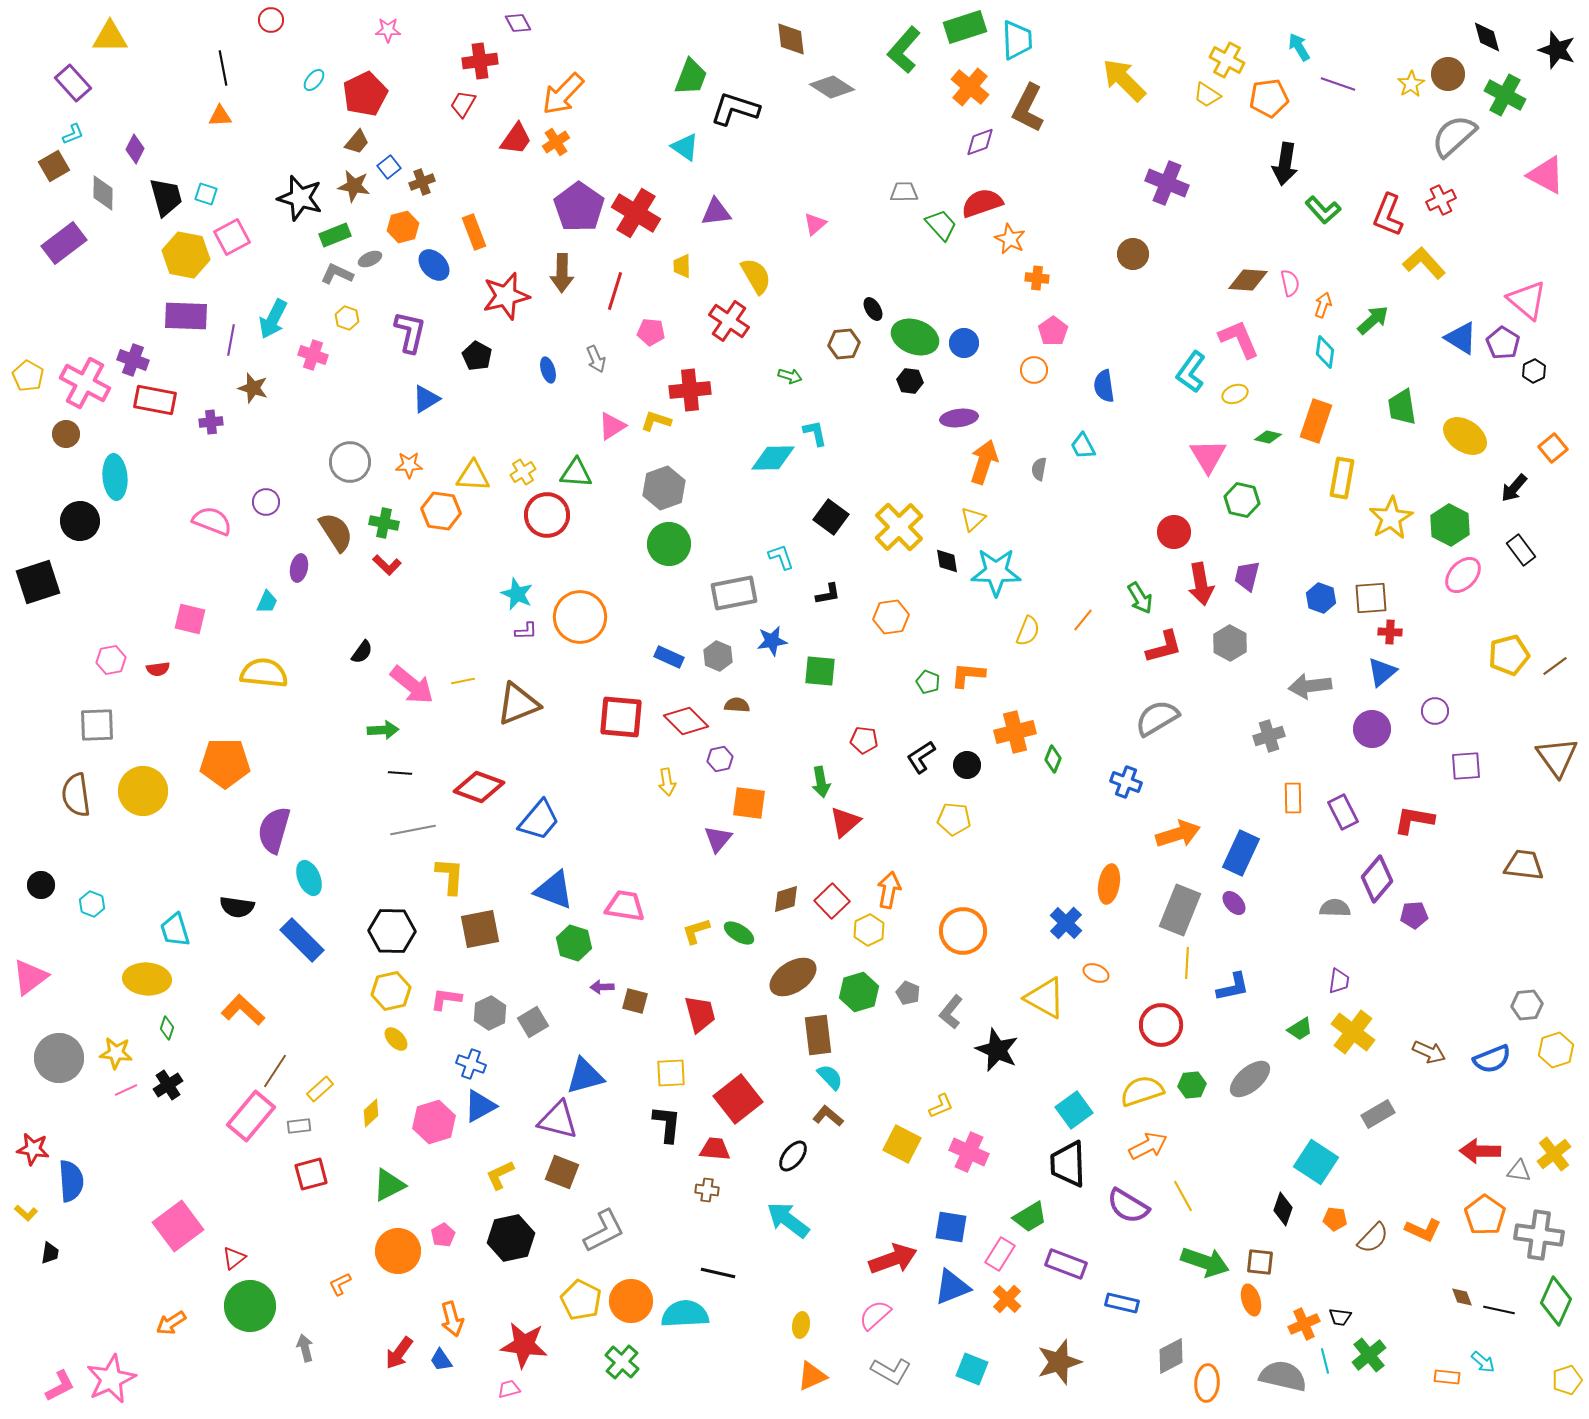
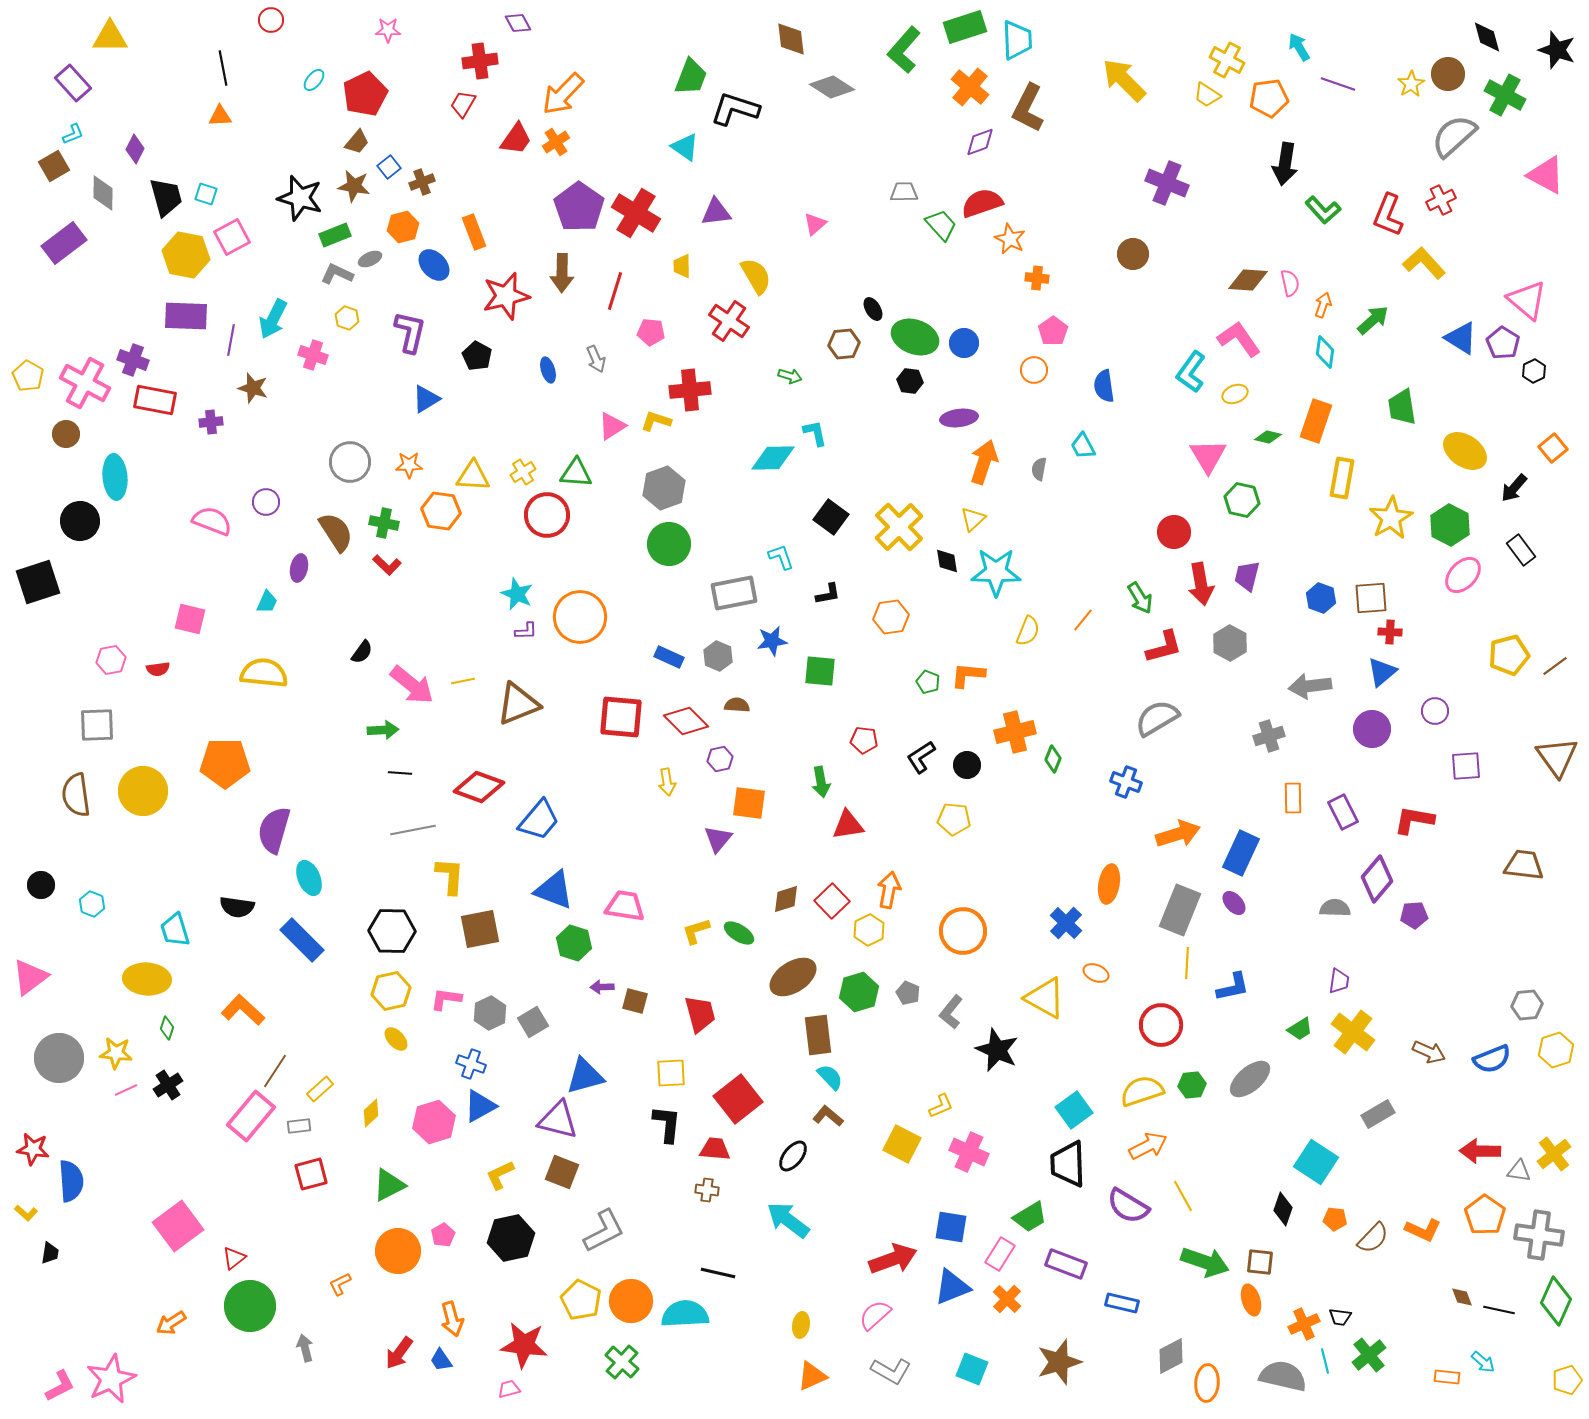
pink L-shape at (1239, 339): rotated 12 degrees counterclockwise
yellow ellipse at (1465, 436): moved 15 px down
red triangle at (845, 822): moved 3 px right, 3 px down; rotated 32 degrees clockwise
